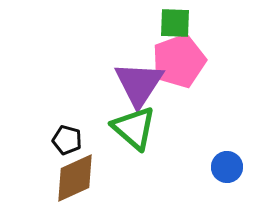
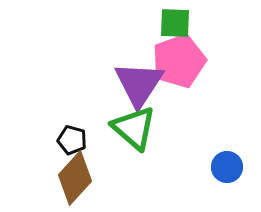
black pentagon: moved 5 px right
brown diamond: rotated 24 degrees counterclockwise
